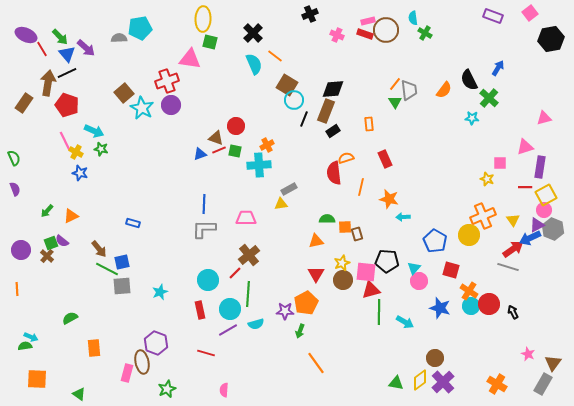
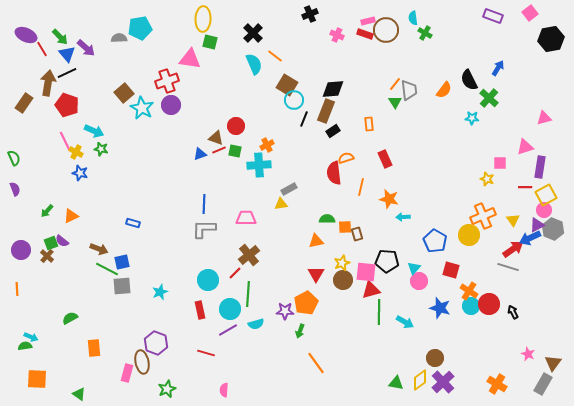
brown arrow at (99, 249): rotated 30 degrees counterclockwise
